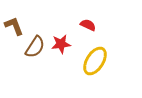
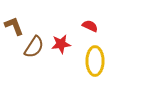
red semicircle: moved 2 px right, 1 px down
brown semicircle: moved 1 px left
yellow ellipse: rotated 32 degrees counterclockwise
